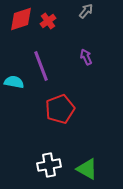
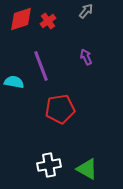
red pentagon: rotated 12 degrees clockwise
